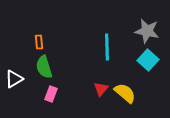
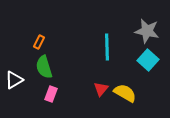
orange rectangle: rotated 32 degrees clockwise
white triangle: moved 1 px down
yellow semicircle: rotated 10 degrees counterclockwise
